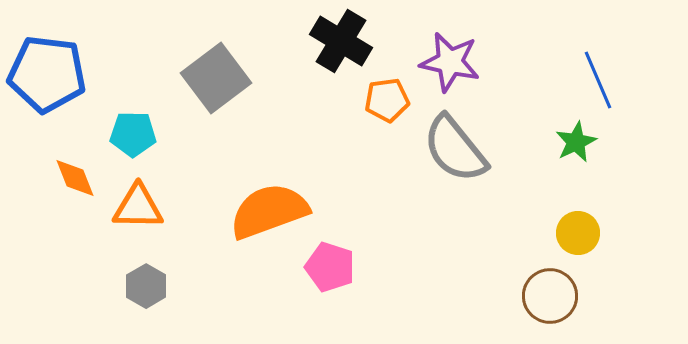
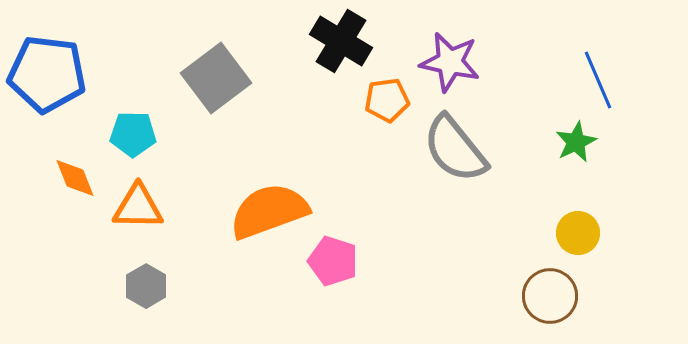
pink pentagon: moved 3 px right, 6 px up
